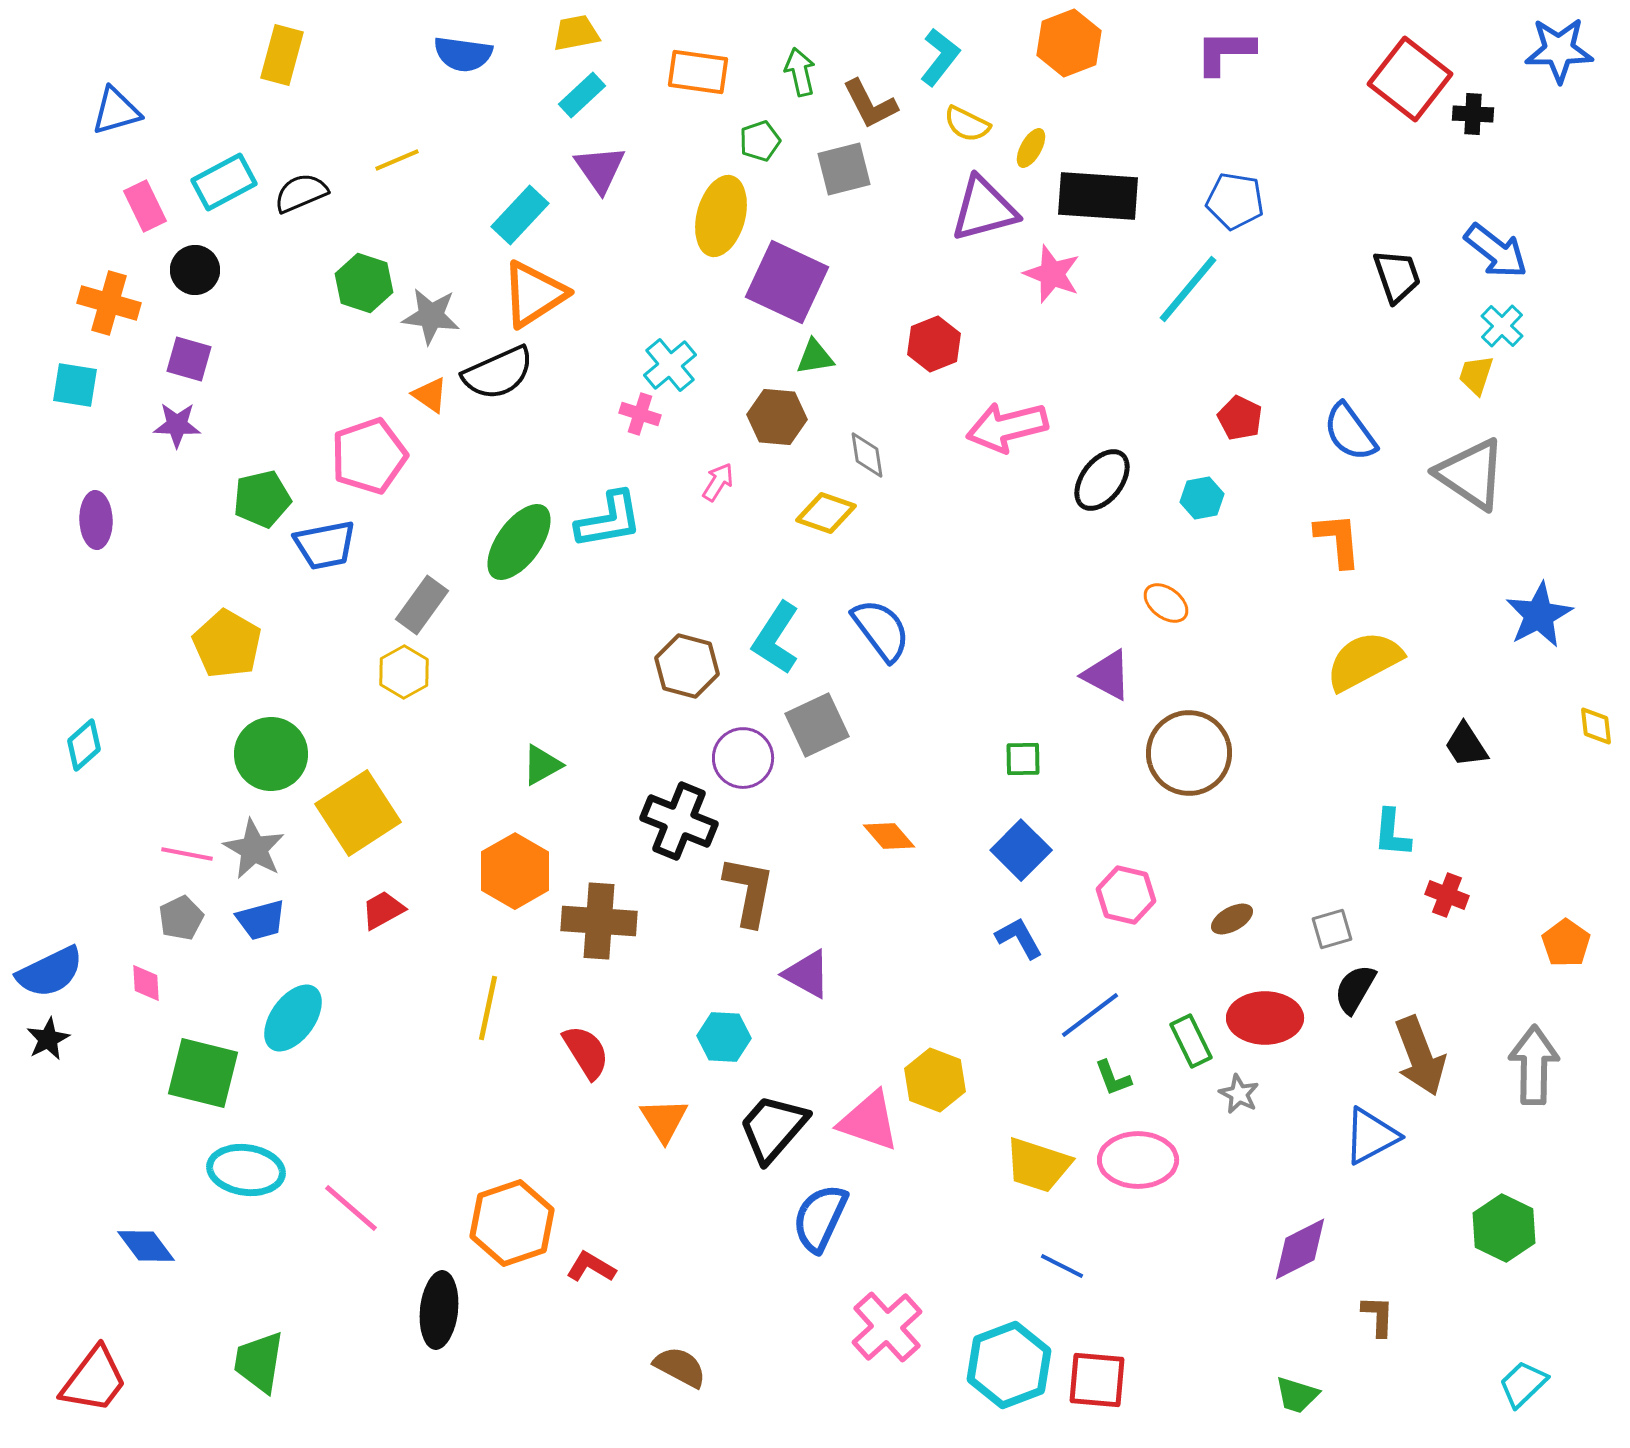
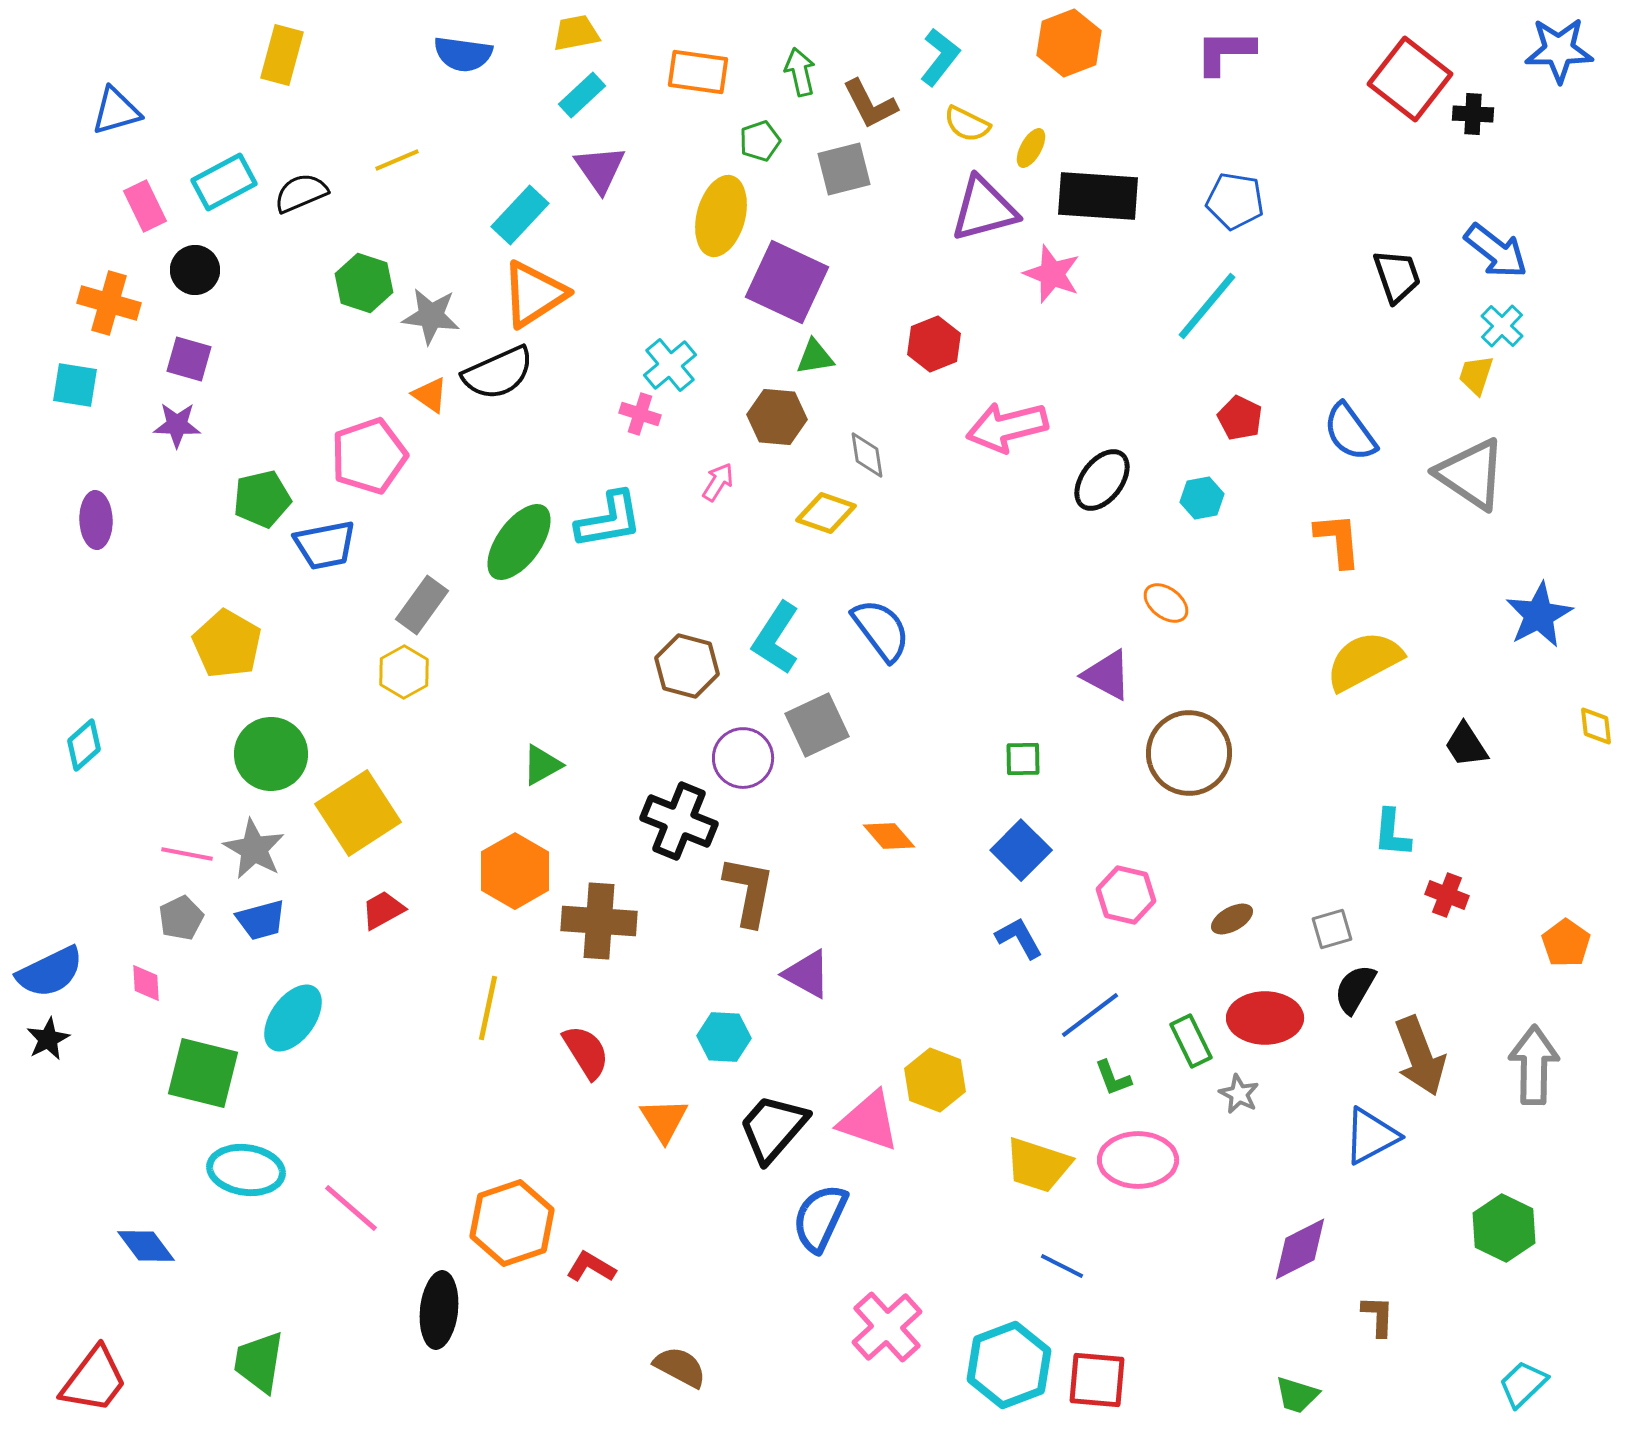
cyan line at (1188, 289): moved 19 px right, 17 px down
